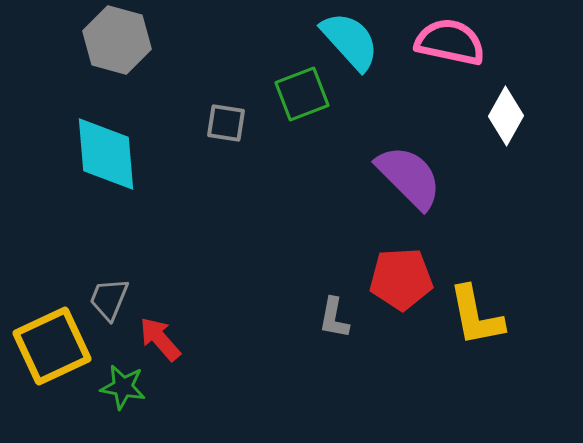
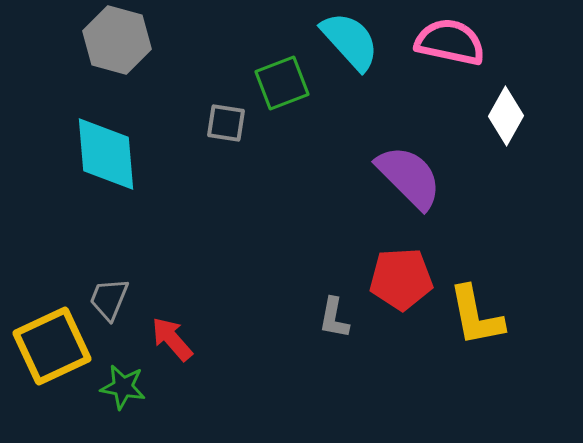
green square: moved 20 px left, 11 px up
red arrow: moved 12 px right
